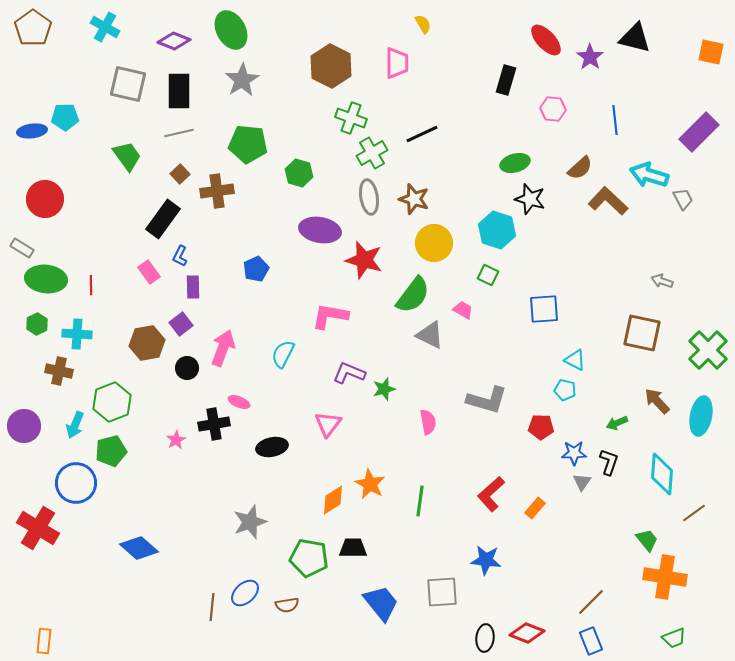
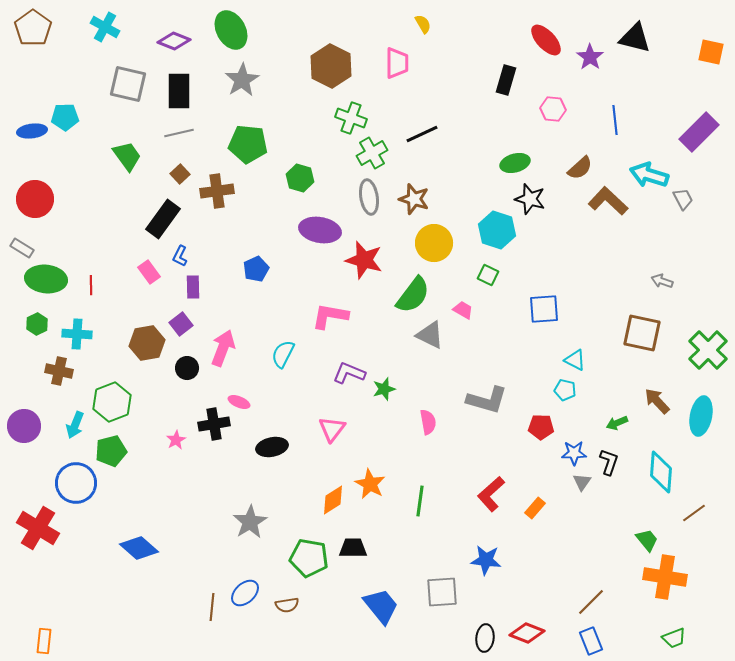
green hexagon at (299, 173): moved 1 px right, 5 px down
red circle at (45, 199): moved 10 px left
pink triangle at (328, 424): moved 4 px right, 5 px down
cyan diamond at (662, 474): moved 1 px left, 2 px up
gray star at (250, 522): rotated 12 degrees counterclockwise
blue trapezoid at (381, 603): moved 3 px down
